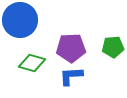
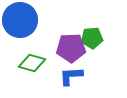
green pentagon: moved 21 px left, 9 px up
